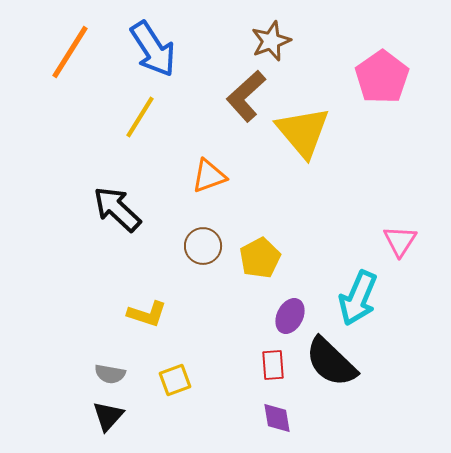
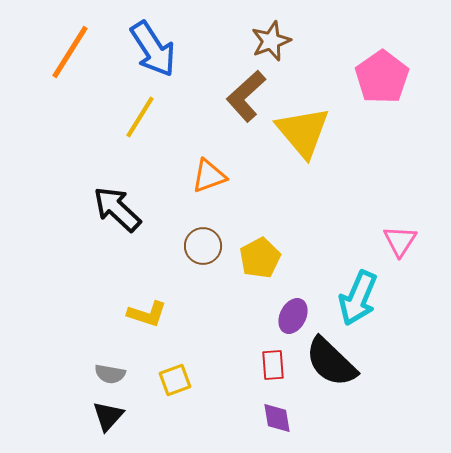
purple ellipse: moved 3 px right
